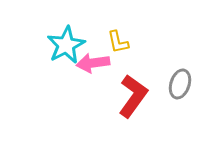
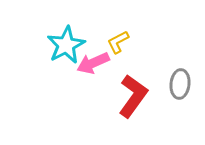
yellow L-shape: rotated 75 degrees clockwise
pink arrow: rotated 16 degrees counterclockwise
gray ellipse: rotated 12 degrees counterclockwise
